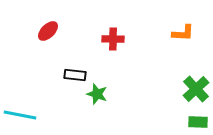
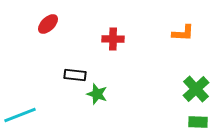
red ellipse: moved 7 px up
cyan line: rotated 32 degrees counterclockwise
